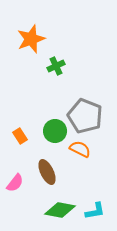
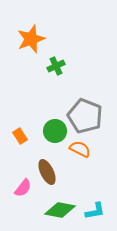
pink semicircle: moved 8 px right, 5 px down
